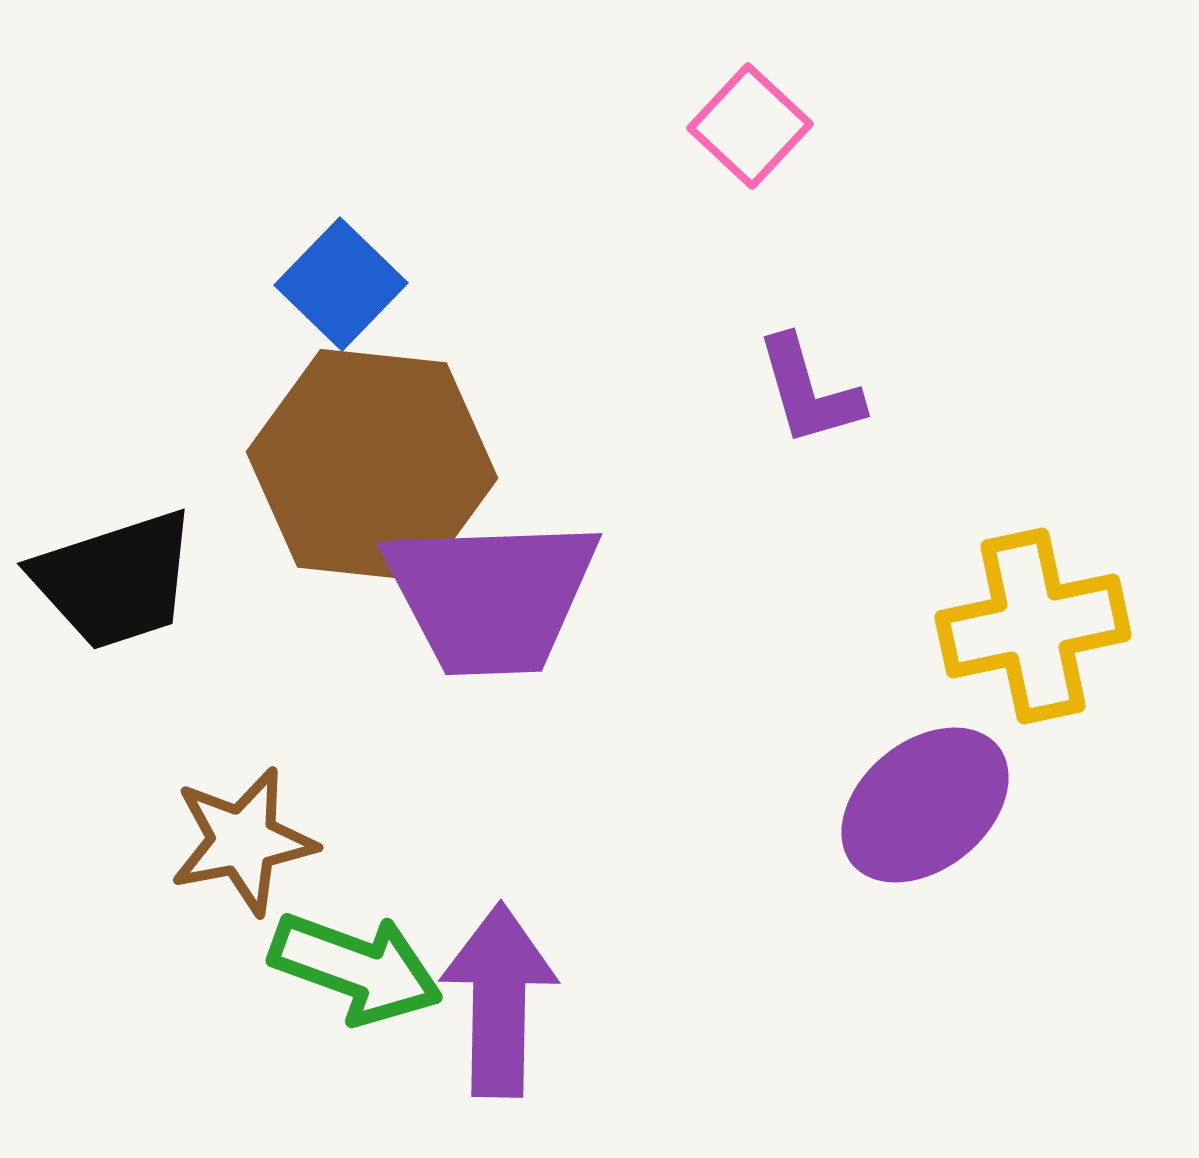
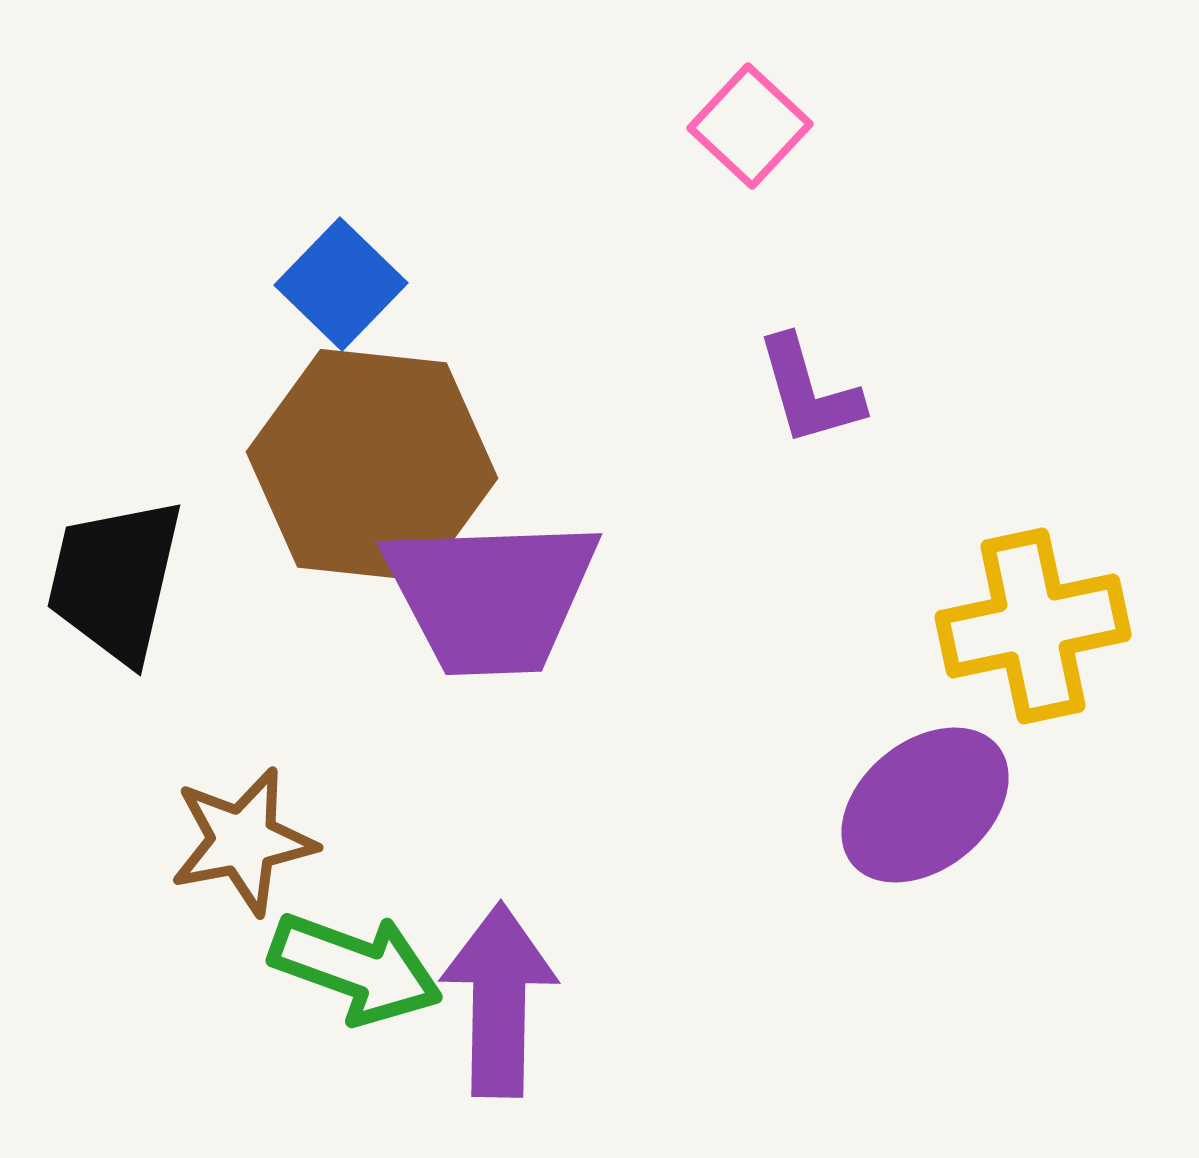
black trapezoid: rotated 121 degrees clockwise
